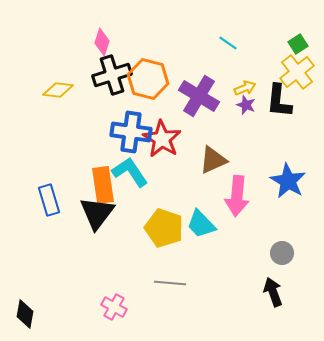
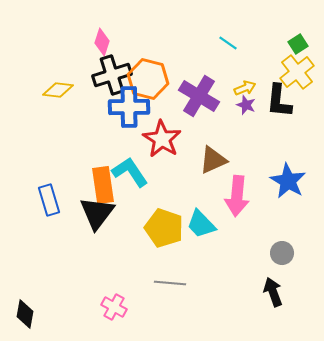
blue cross: moved 2 px left, 25 px up; rotated 9 degrees counterclockwise
